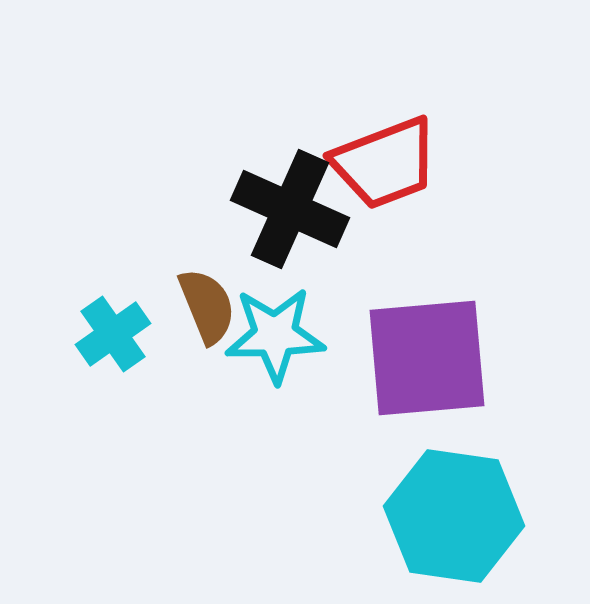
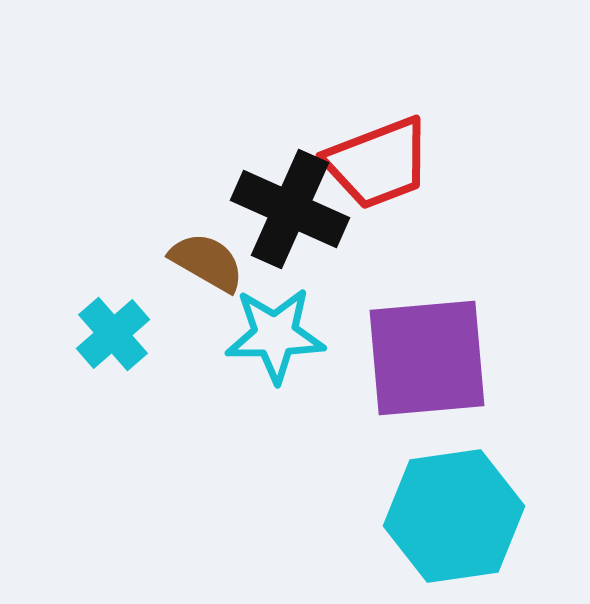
red trapezoid: moved 7 px left
brown semicircle: moved 44 px up; rotated 38 degrees counterclockwise
cyan cross: rotated 6 degrees counterclockwise
cyan hexagon: rotated 16 degrees counterclockwise
